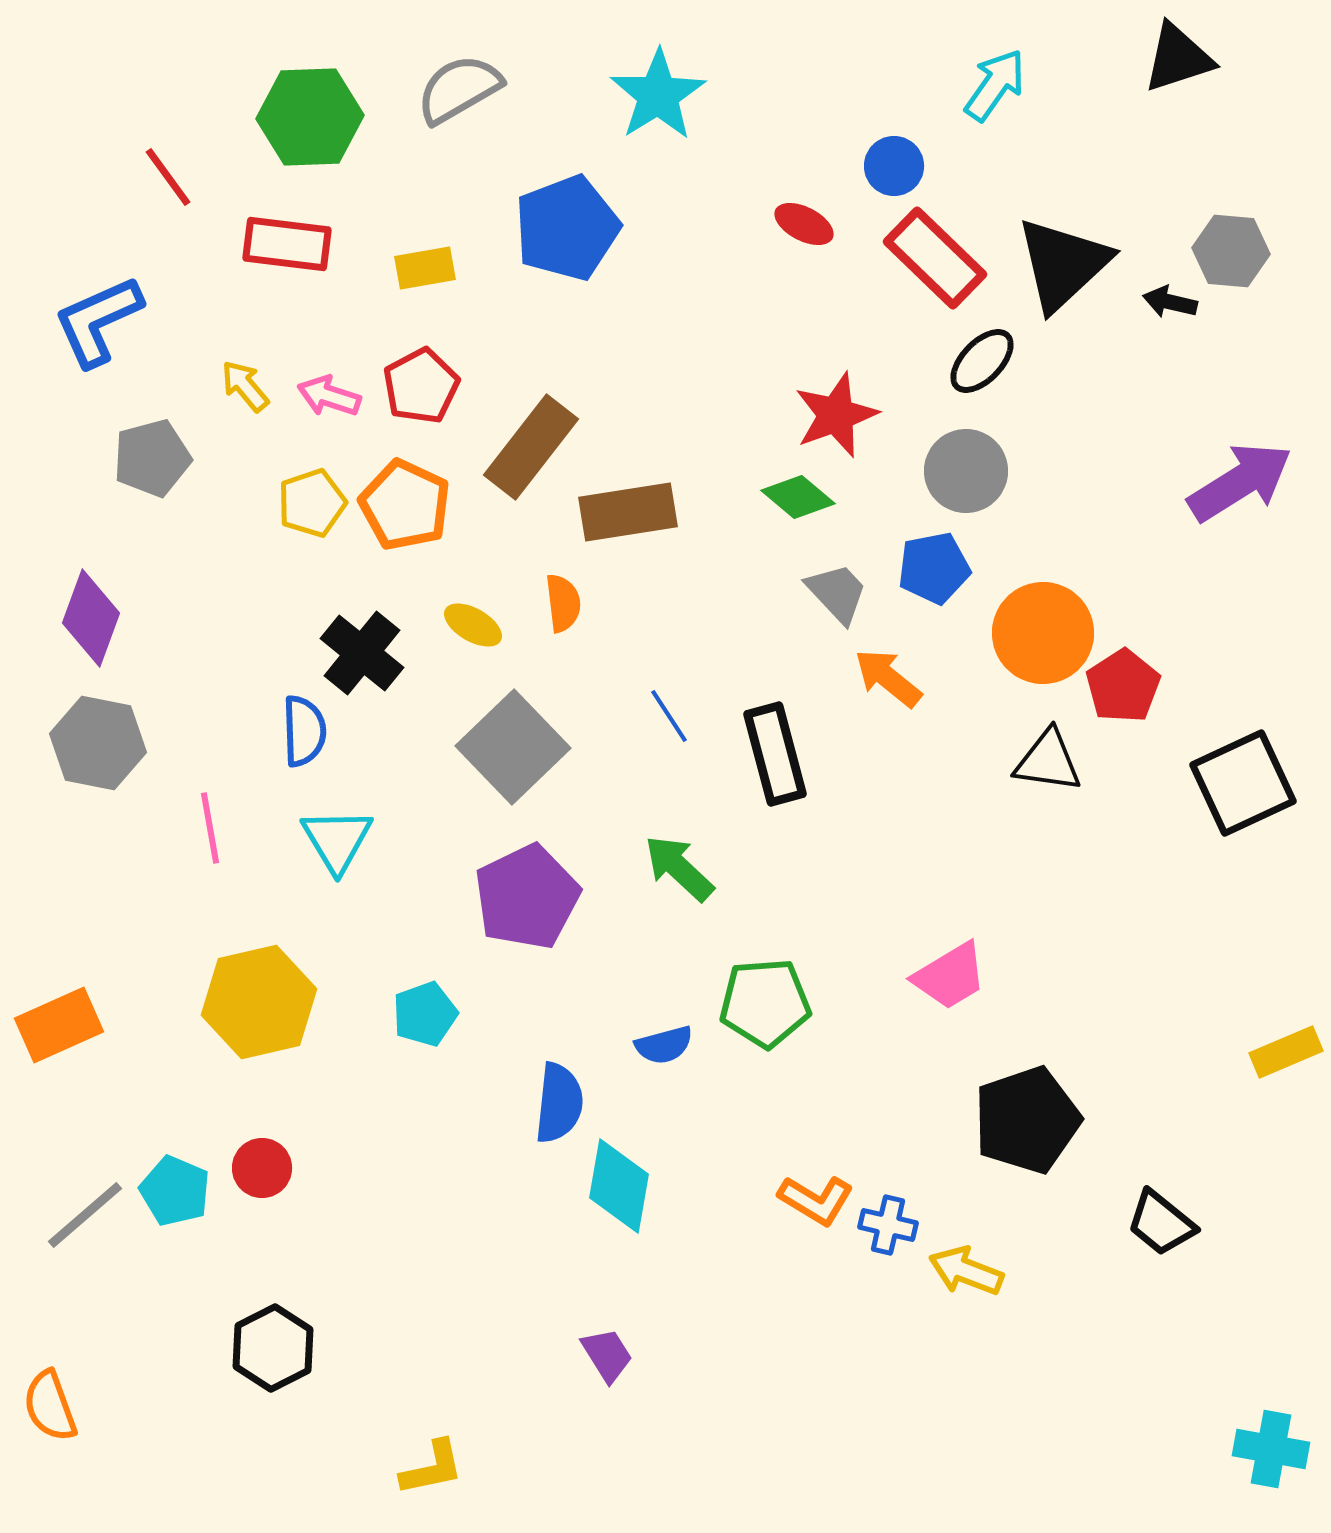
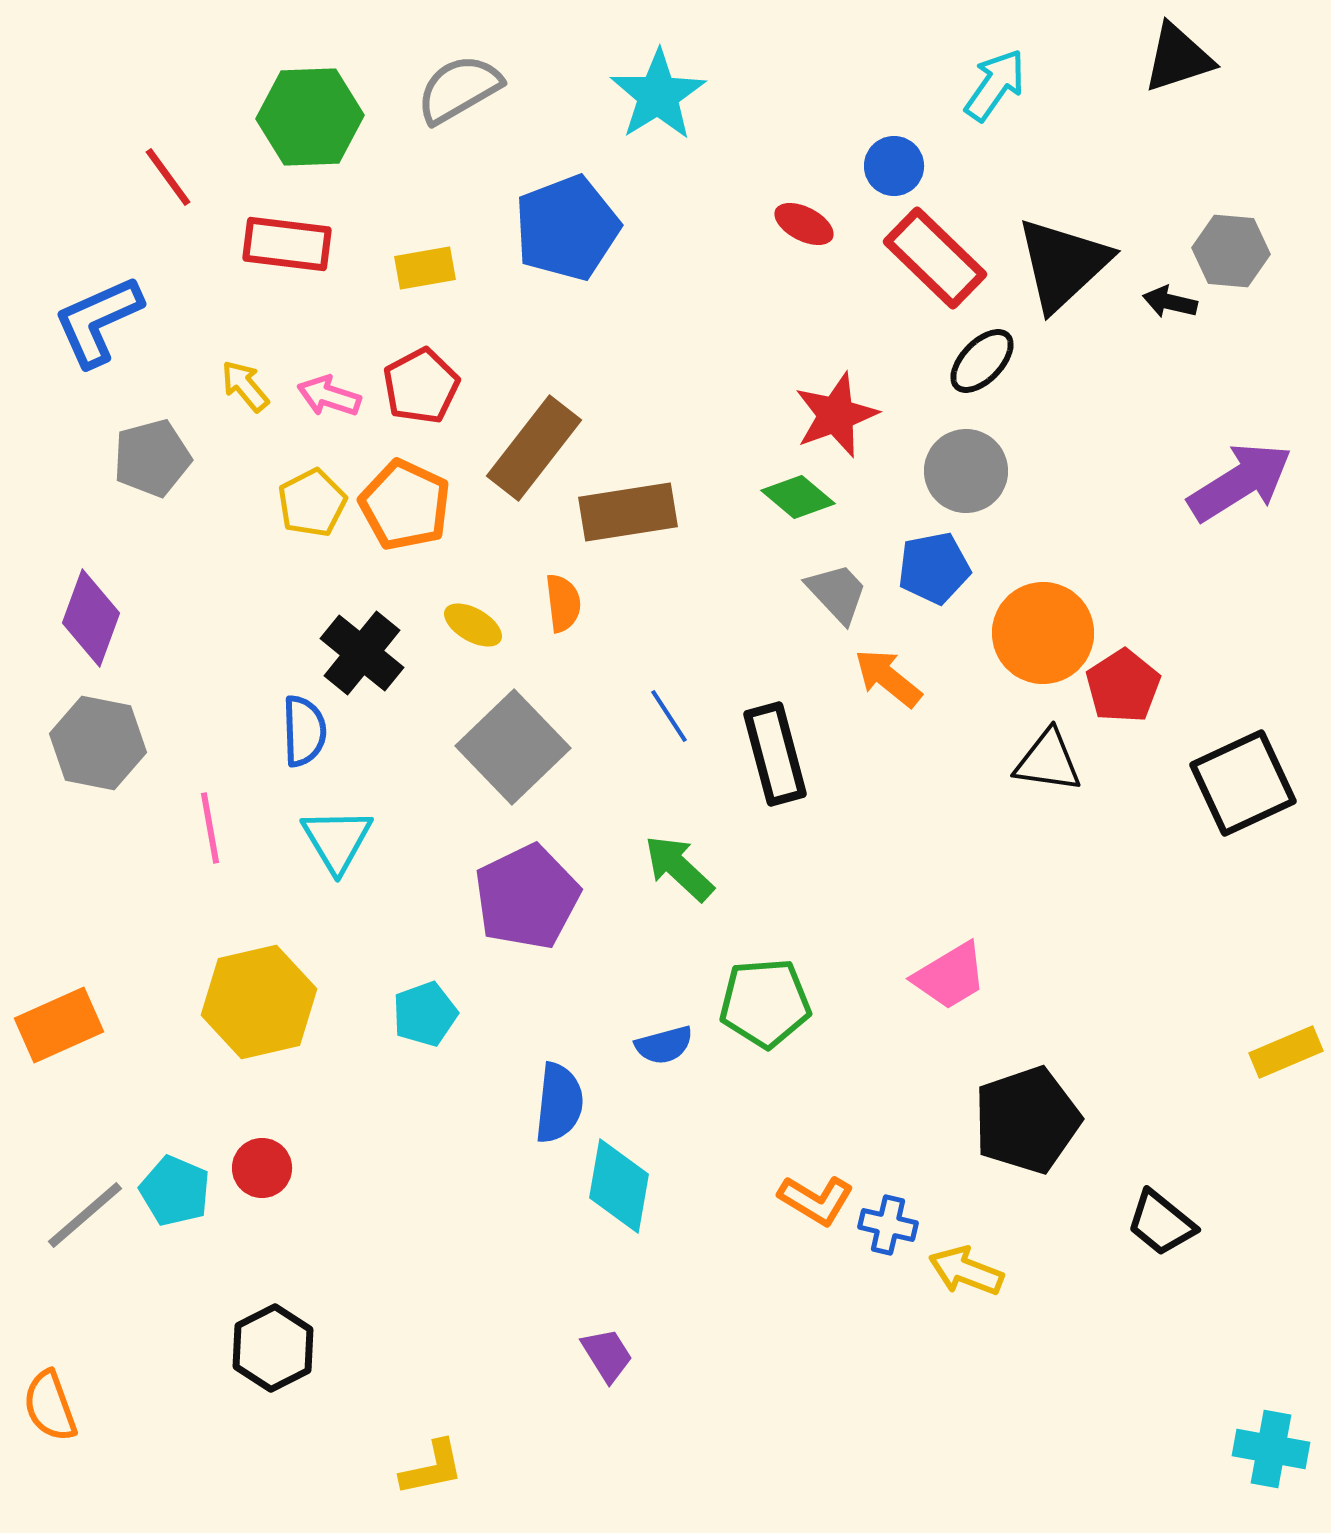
brown rectangle at (531, 447): moved 3 px right, 1 px down
yellow pentagon at (312, 503): rotated 8 degrees counterclockwise
